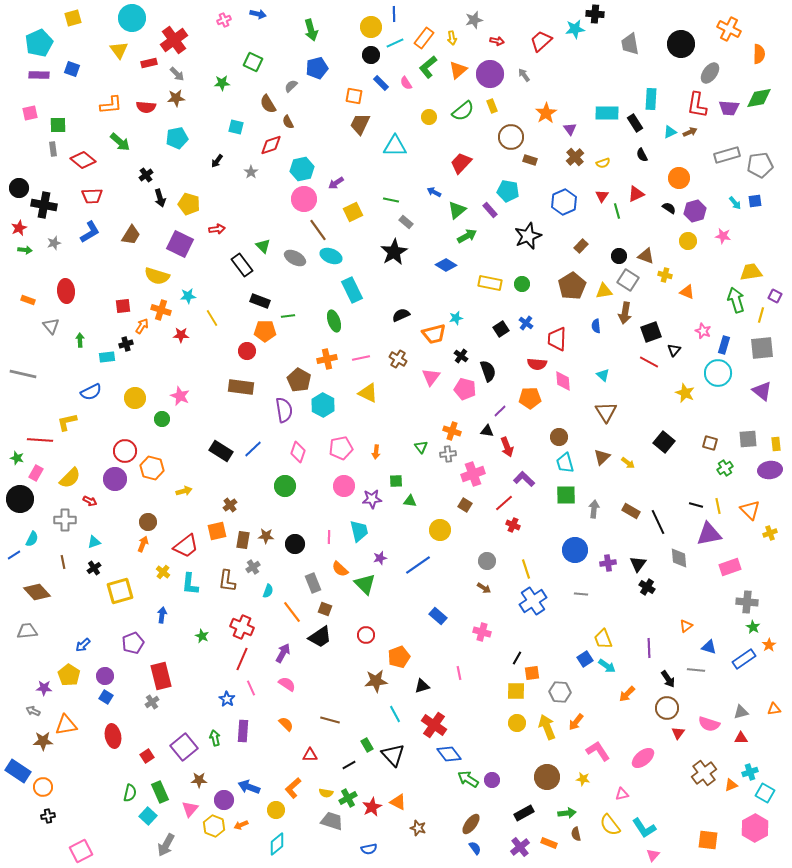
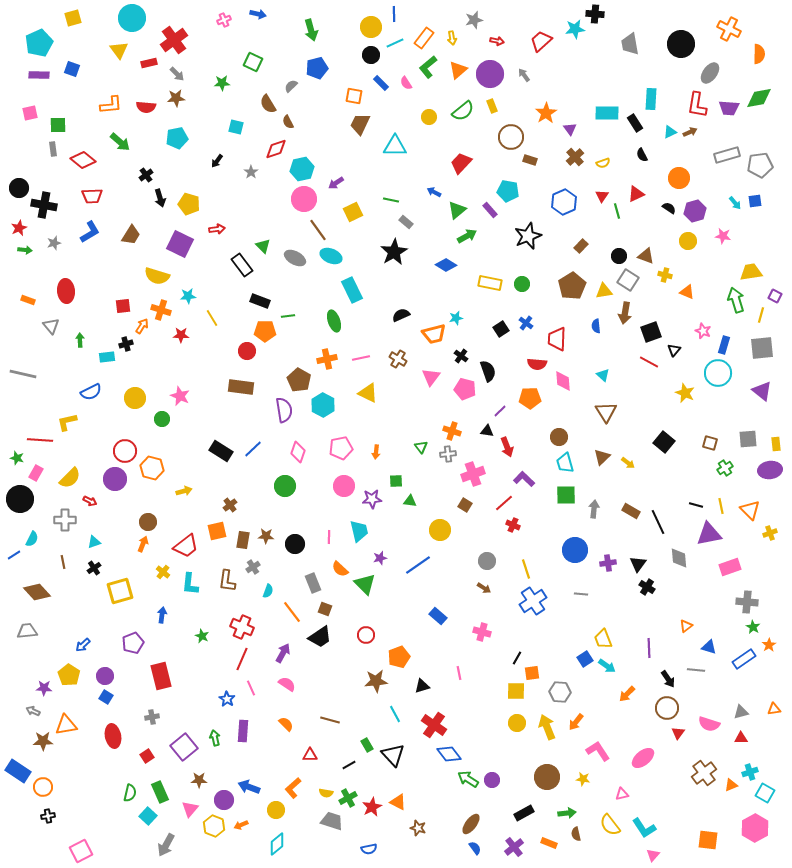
red diamond at (271, 145): moved 5 px right, 4 px down
yellow line at (718, 506): moved 3 px right
gray cross at (152, 702): moved 15 px down; rotated 24 degrees clockwise
purple cross at (520, 847): moved 6 px left
